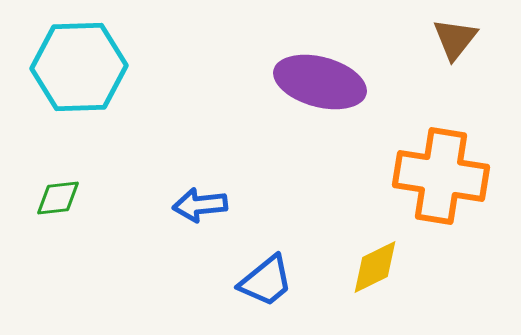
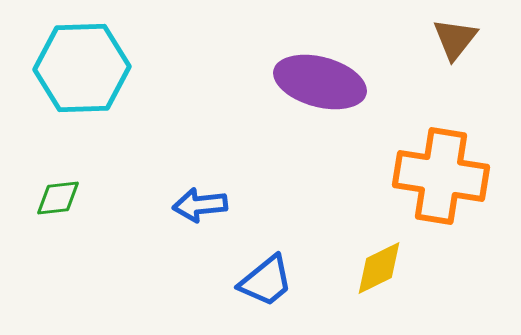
cyan hexagon: moved 3 px right, 1 px down
yellow diamond: moved 4 px right, 1 px down
